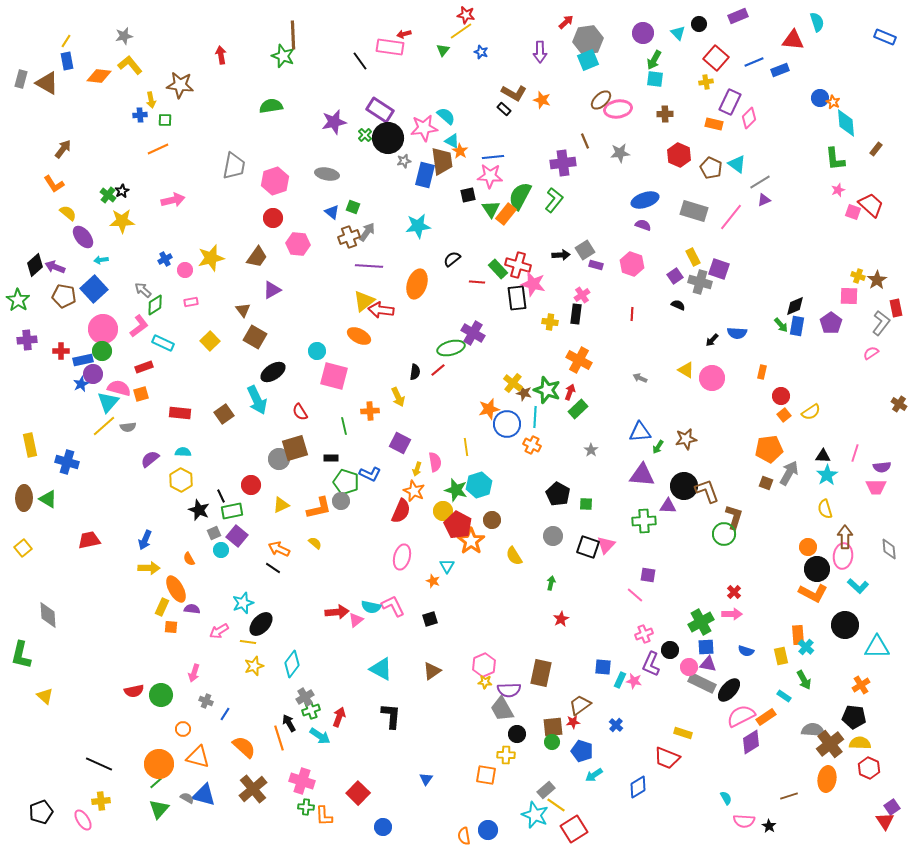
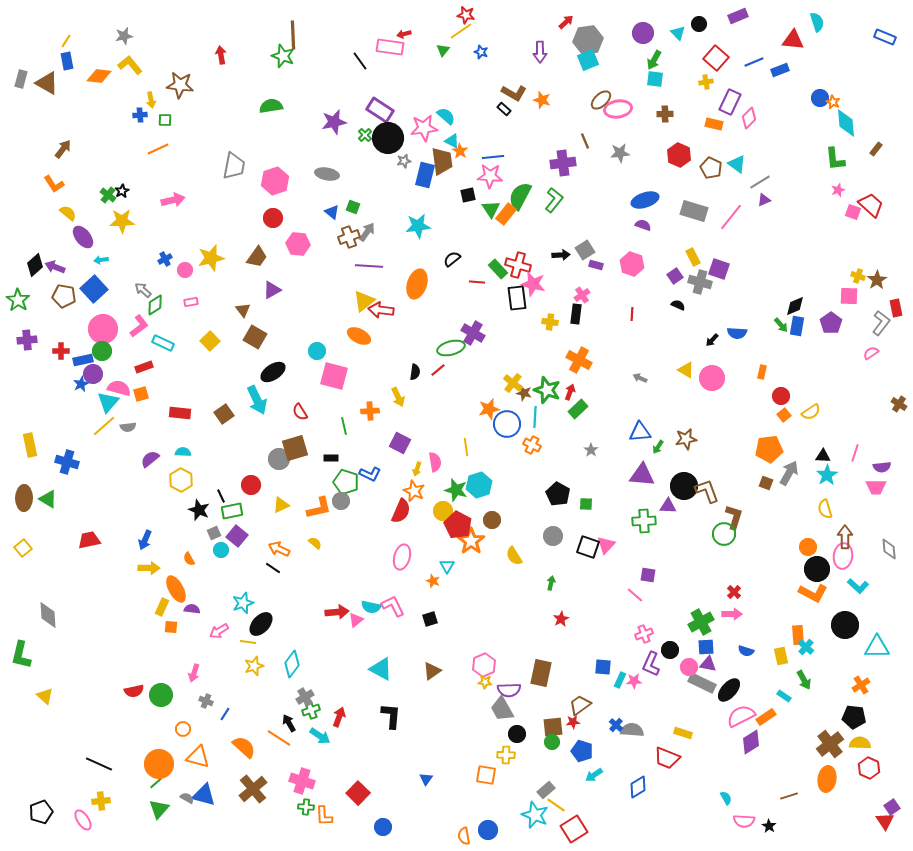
pink star at (634, 681): rotated 14 degrees counterclockwise
gray semicircle at (813, 730): moved 181 px left
orange line at (279, 738): rotated 40 degrees counterclockwise
